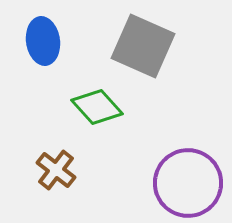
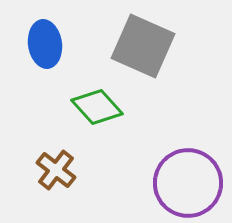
blue ellipse: moved 2 px right, 3 px down
